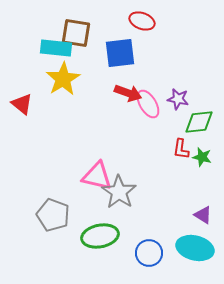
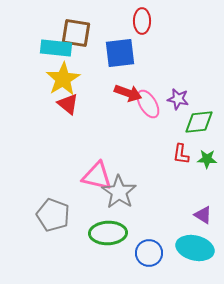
red ellipse: rotated 70 degrees clockwise
red triangle: moved 46 px right
red L-shape: moved 5 px down
green star: moved 5 px right, 2 px down; rotated 12 degrees counterclockwise
green ellipse: moved 8 px right, 3 px up; rotated 9 degrees clockwise
